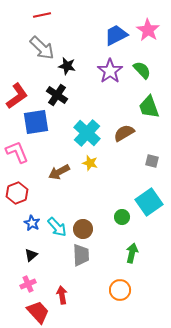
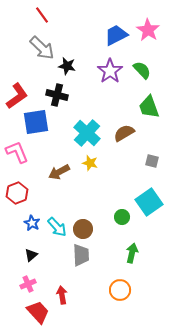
red line: rotated 66 degrees clockwise
black cross: rotated 20 degrees counterclockwise
